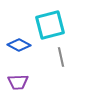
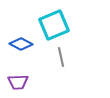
cyan square: moved 4 px right; rotated 8 degrees counterclockwise
blue diamond: moved 2 px right, 1 px up
